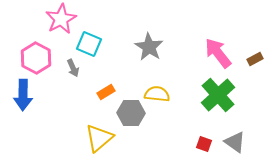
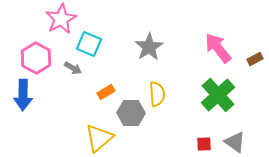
gray star: rotated 8 degrees clockwise
pink arrow: moved 5 px up
gray arrow: rotated 36 degrees counterclockwise
yellow semicircle: rotated 80 degrees clockwise
red square: rotated 21 degrees counterclockwise
